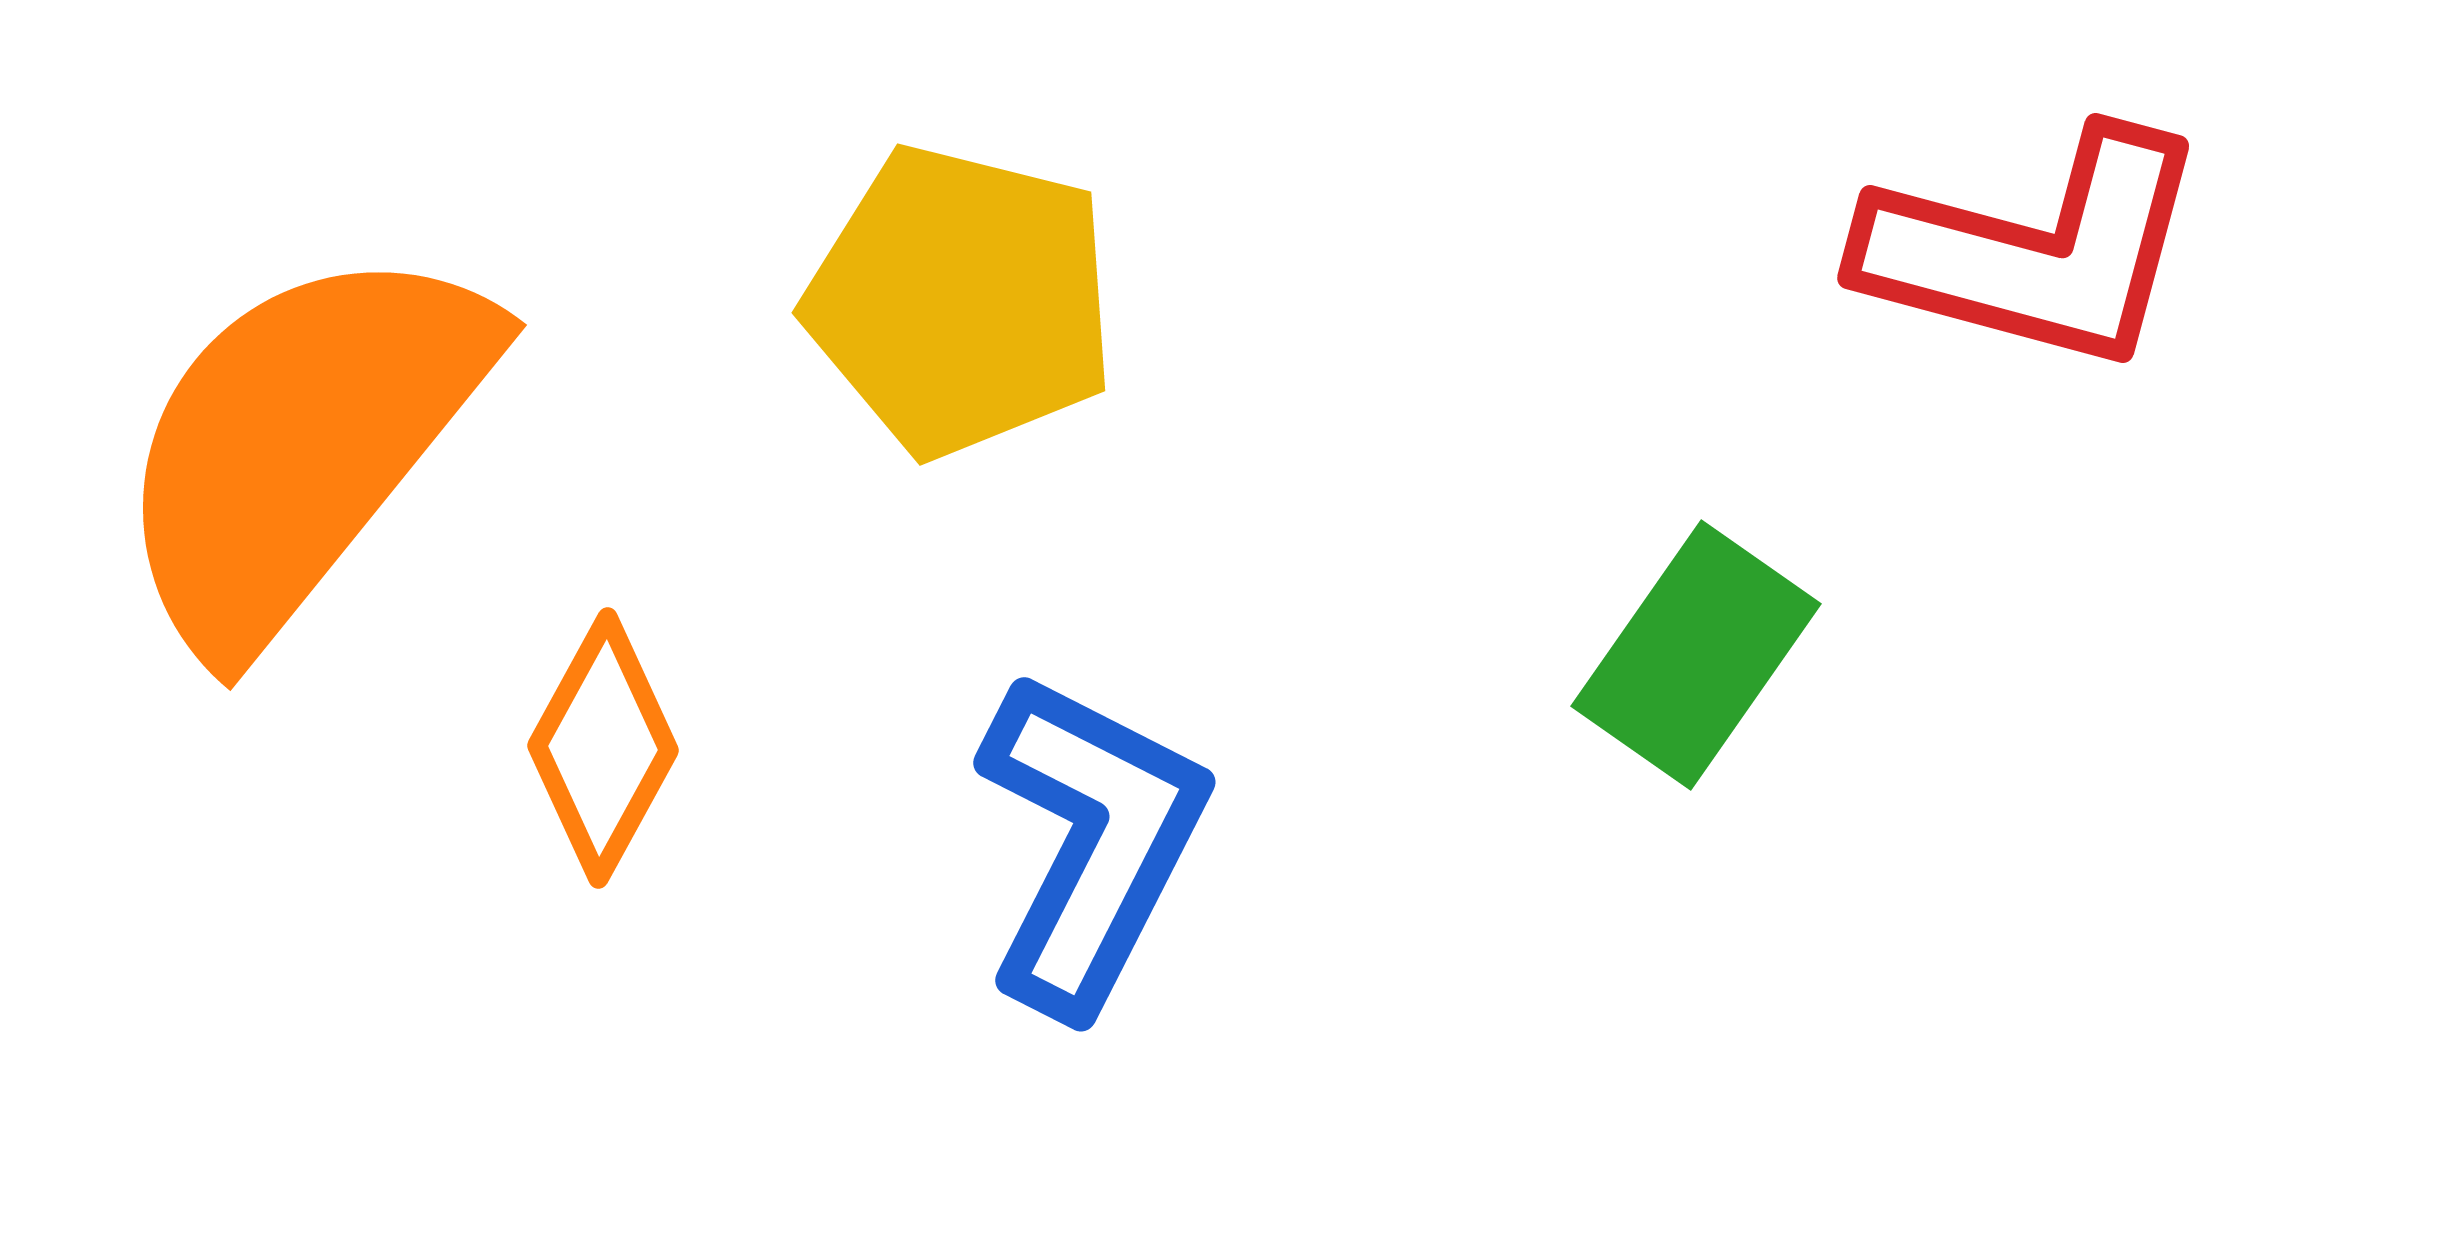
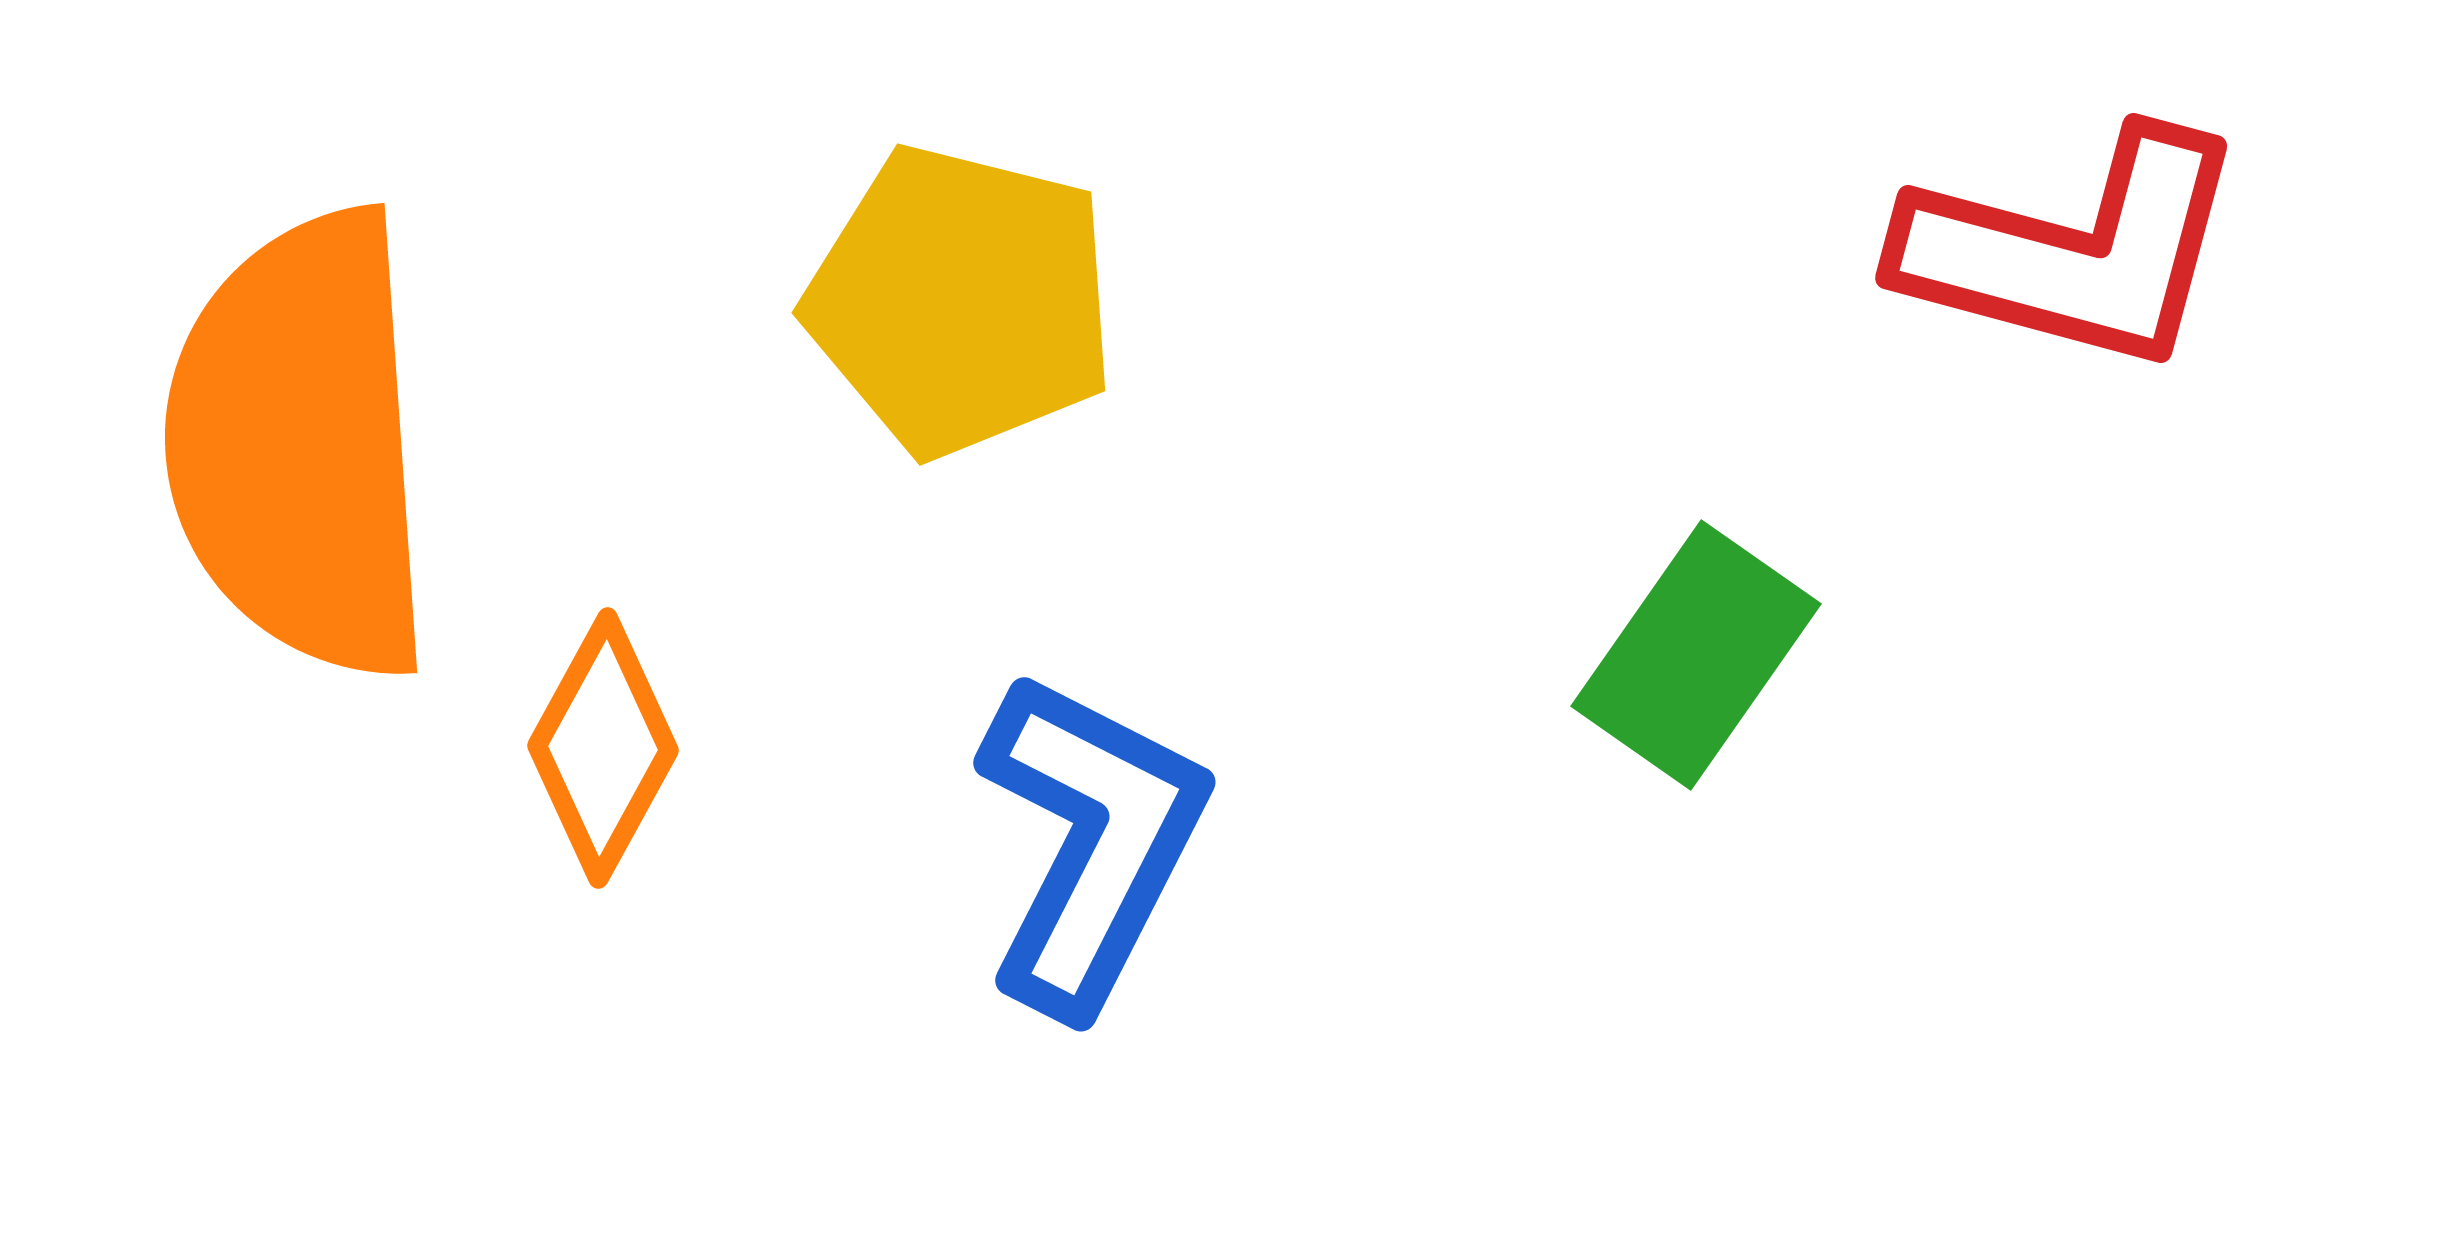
red L-shape: moved 38 px right
orange semicircle: rotated 43 degrees counterclockwise
